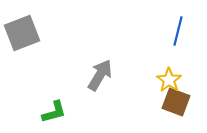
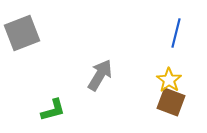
blue line: moved 2 px left, 2 px down
brown square: moved 5 px left
green L-shape: moved 1 px left, 2 px up
